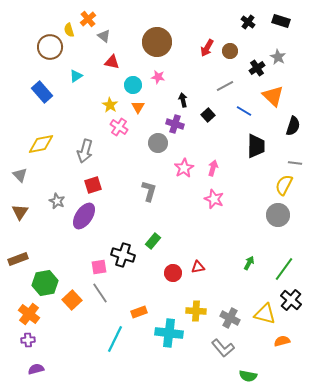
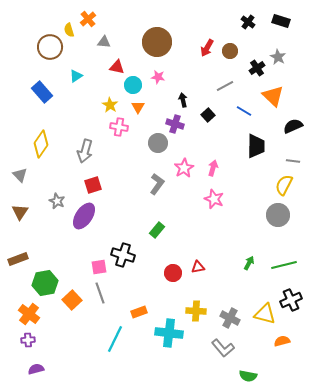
gray triangle at (104, 36): moved 6 px down; rotated 32 degrees counterclockwise
red triangle at (112, 62): moved 5 px right, 5 px down
black semicircle at (293, 126): rotated 132 degrees counterclockwise
pink cross at (119, 127): rotated 24 degrees counterclockwise
yellow diamond at (41, 144): rotated 44 degrees counterclockwise
gray line at (295, 163): moved 2 px left, 2 px up
gray L-shape at (149, 191): moved 8 px right, 7 px up; rotated 20 degrees clockwise
green rectangle at (153, 241): moved 4 px right, 11 px up
green line at (284, 269): moved 4 px up; rotated 40 degrees clockwise
gray line at (100, 293): rotated 15 degrees clockwise
black cross at (291, 300): rotated 25 degrees clockwise
